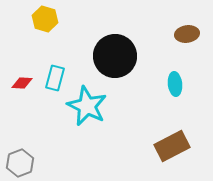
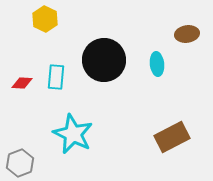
yellow hexagon: rotated 10 degrees clockwise
black circle: moved 11 px left, 4 px down
cyan rectangle: moved 1 px right, 1 px up; rotated 10 degrees counterclockwise
cyan ellipse: moved 18 px left, 20 px up
cyan star: moved 14 px left, 28 px down
brown rectangle: moved 9 px up
